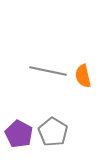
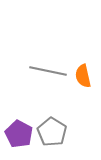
gray pentagon: moved 1 px left
